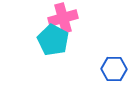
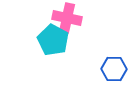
pink cross: moved 4 px right; rotated 28 degrees clockwise
